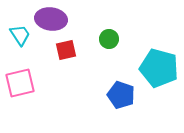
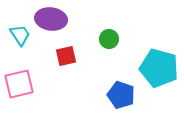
red square: moved 6 px down
pink square: moved 1 px left, 1 px down
